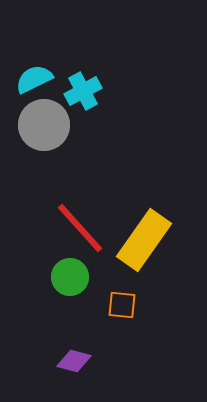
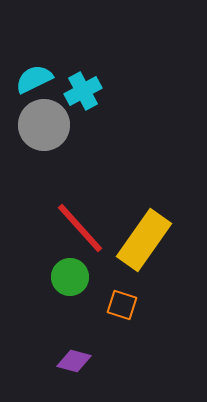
orange square: rotated 12 degrees clockwise
